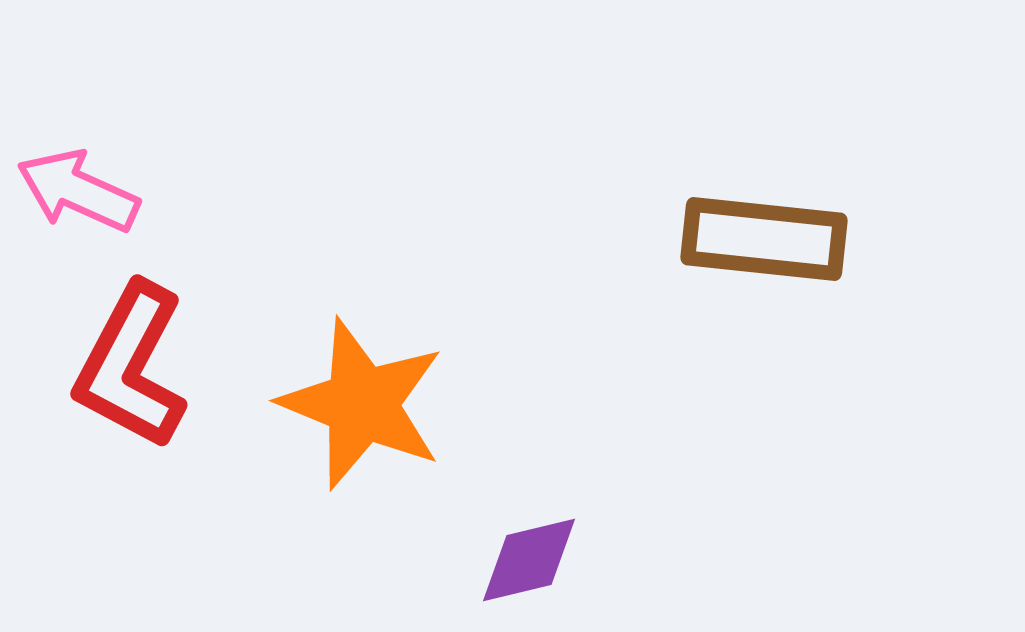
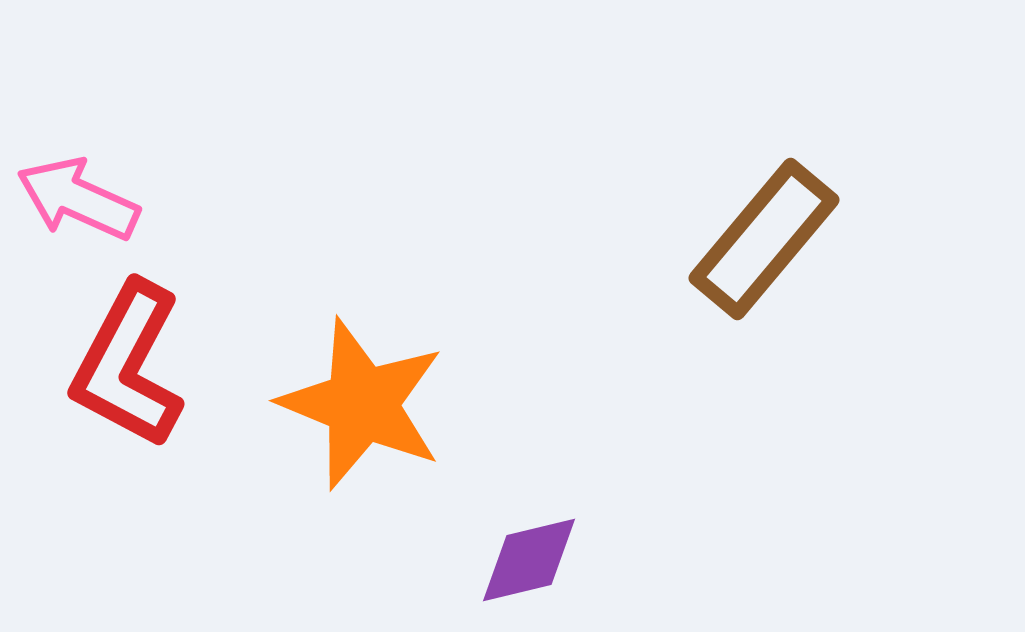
pink arrow: moved 8 px down
brown rectangle: rotated 56 degrees counterclockwise
red L-shape: moved 3 px left, 1 px up
